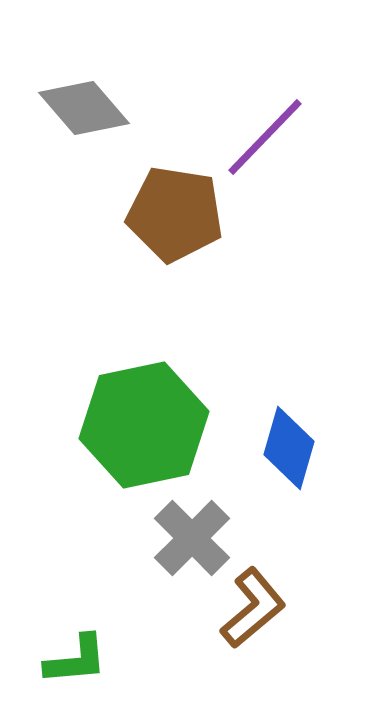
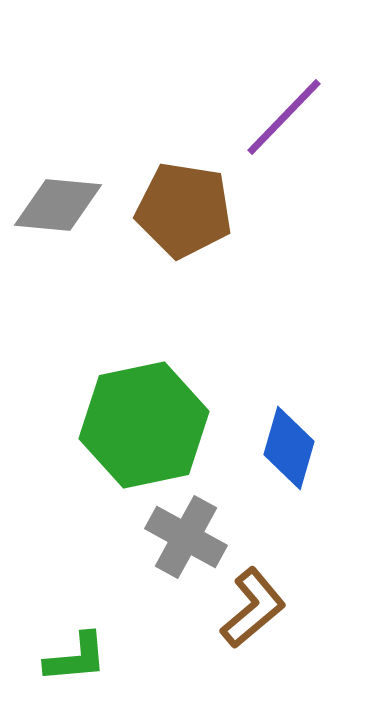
gray diamond: moved 26 px left, 97 px down; rotated 44 degrees counterclockwise
purple line: moved 19 px right, 20 px up
brown pentagon: moved 9 px right, 4 px up
gray cross: moved 6 px left, 1 px up; rotated 16 degrees counterclockwise
green L-shape: moved 2 px up
